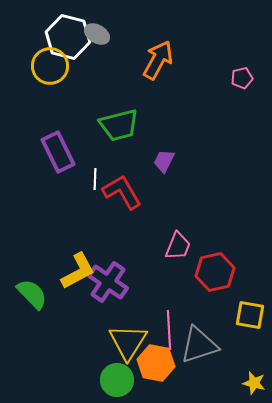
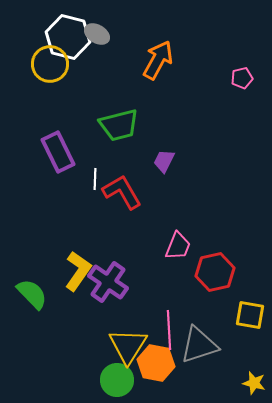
yellow circle: moved 2 px up
yellow L-shape: rotated 27 degrees counterclockwise
yellow triangle: moved 4 px down
